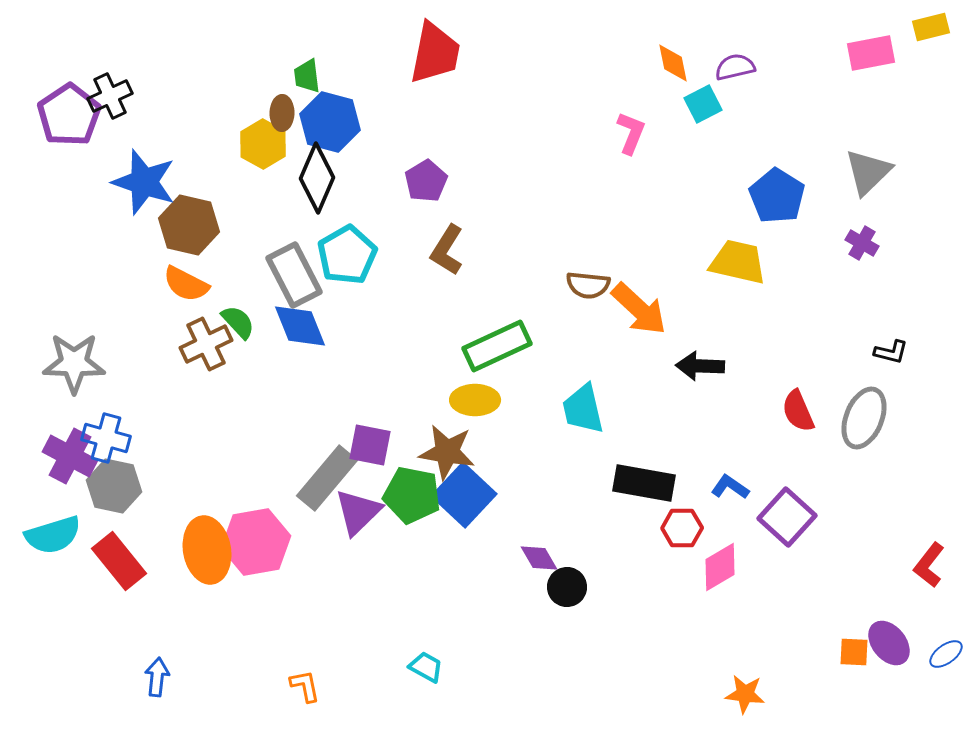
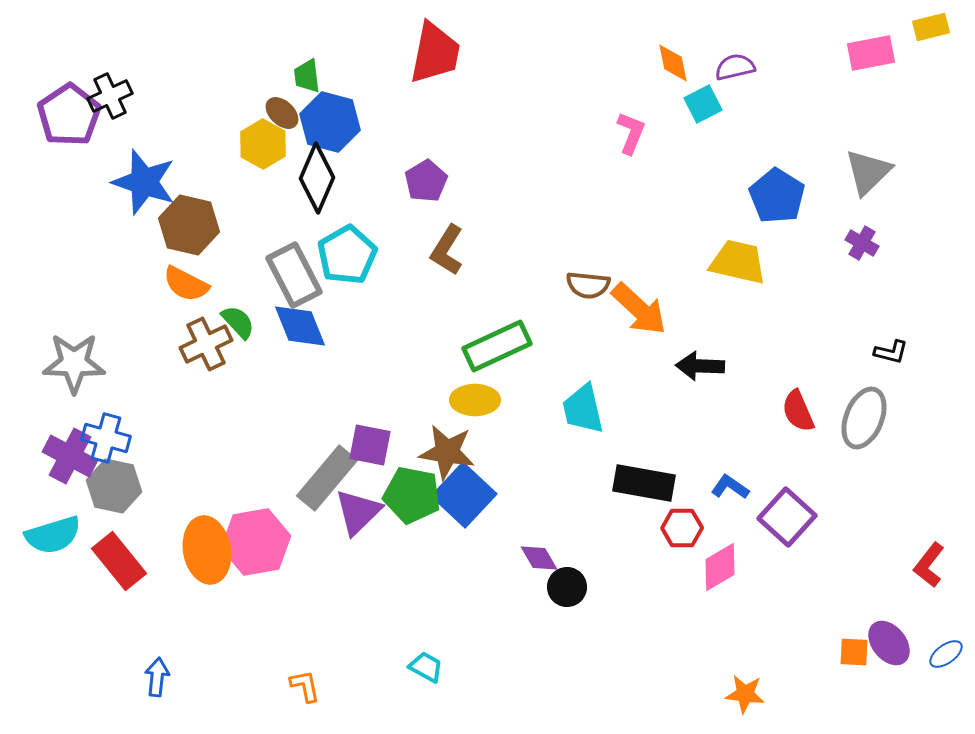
brown ellipse at (282, 113): rotated 48 degrees counterclockwise
